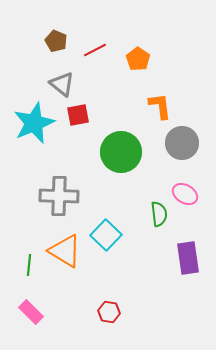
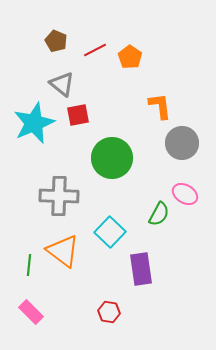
orange pentagon: moved 8 px left, 2 px up
green circle: moved 9 px left, 6 px down
green semicircle: rotated 35 degrees clockwise
cyan square: moved 4 px right, 3 px up
orange triangle: moved 2 px left; rotated 6 degrees clockwise
purple rectangle: moved 47 px left, 11 px down
